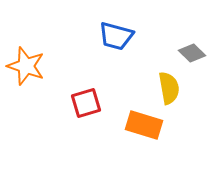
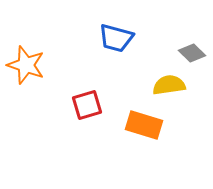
blue trapezoid: moved 2 px down
orange star: moved 1 px up
yellow semicircle: moved 3 px up; rotated 88 degrees counterclockwise
red square: moved 1 px right, 2 px down
